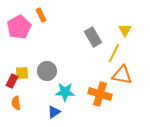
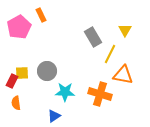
yellow line: moved 4 px left, 1 px down
orange triangle: moved 1 px right
blue triangle: moved 4 px down
